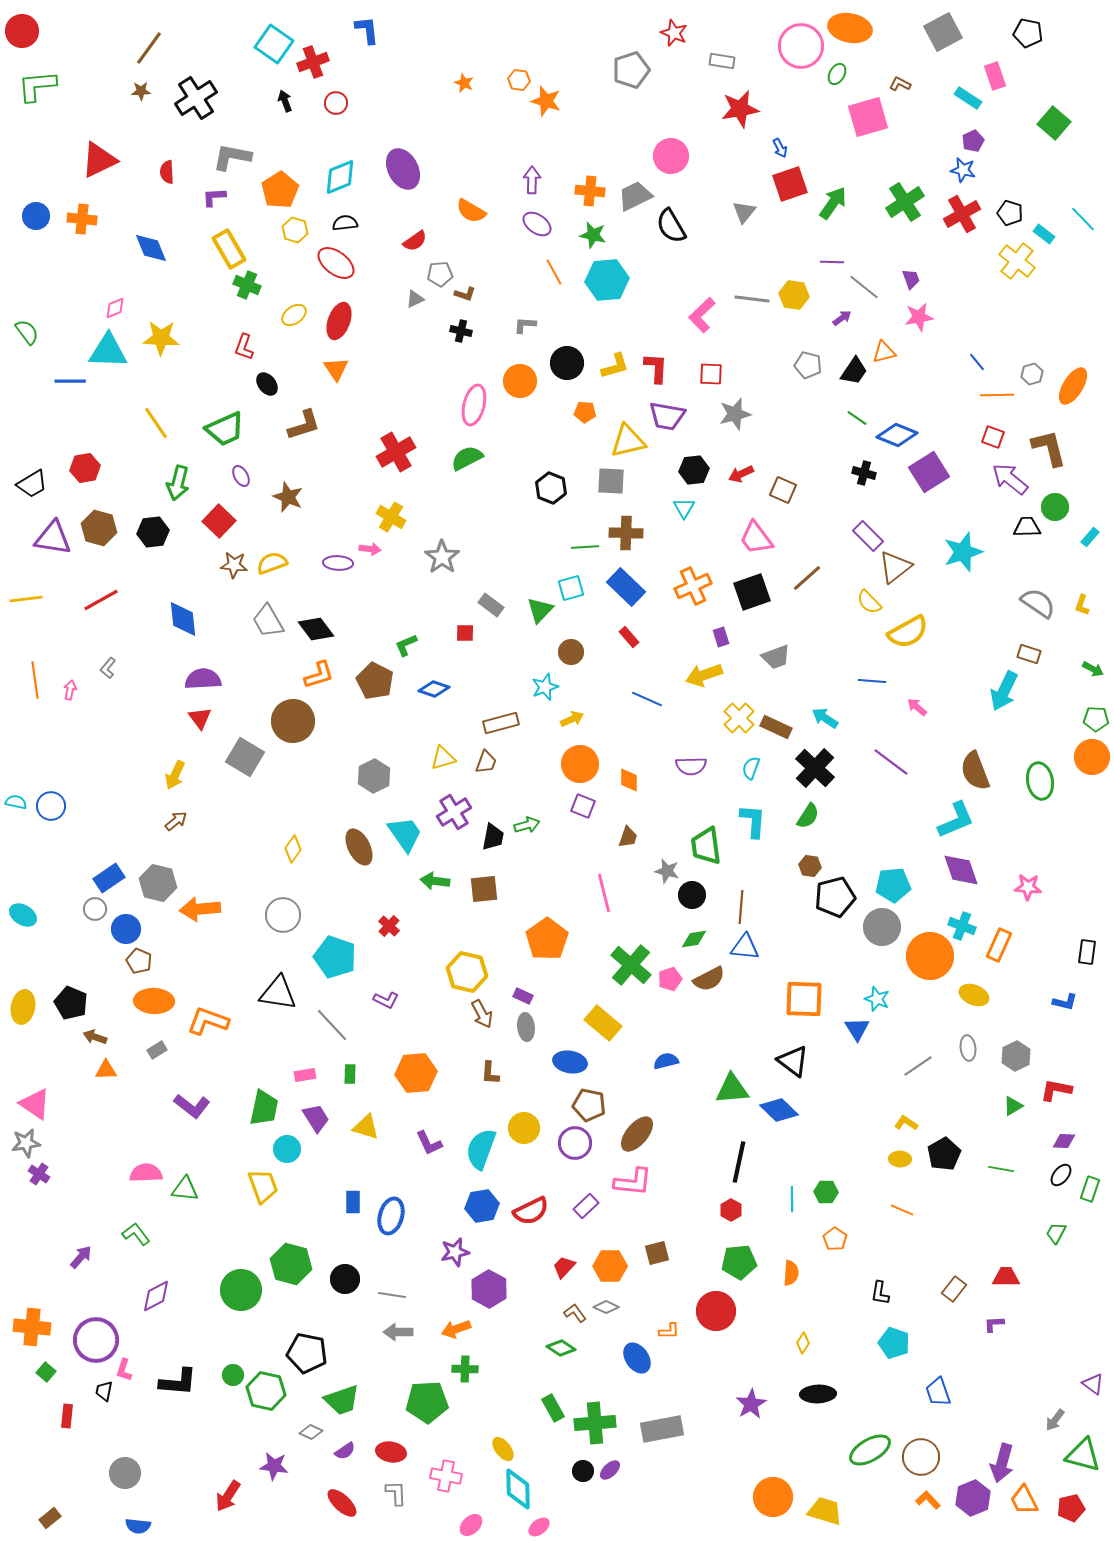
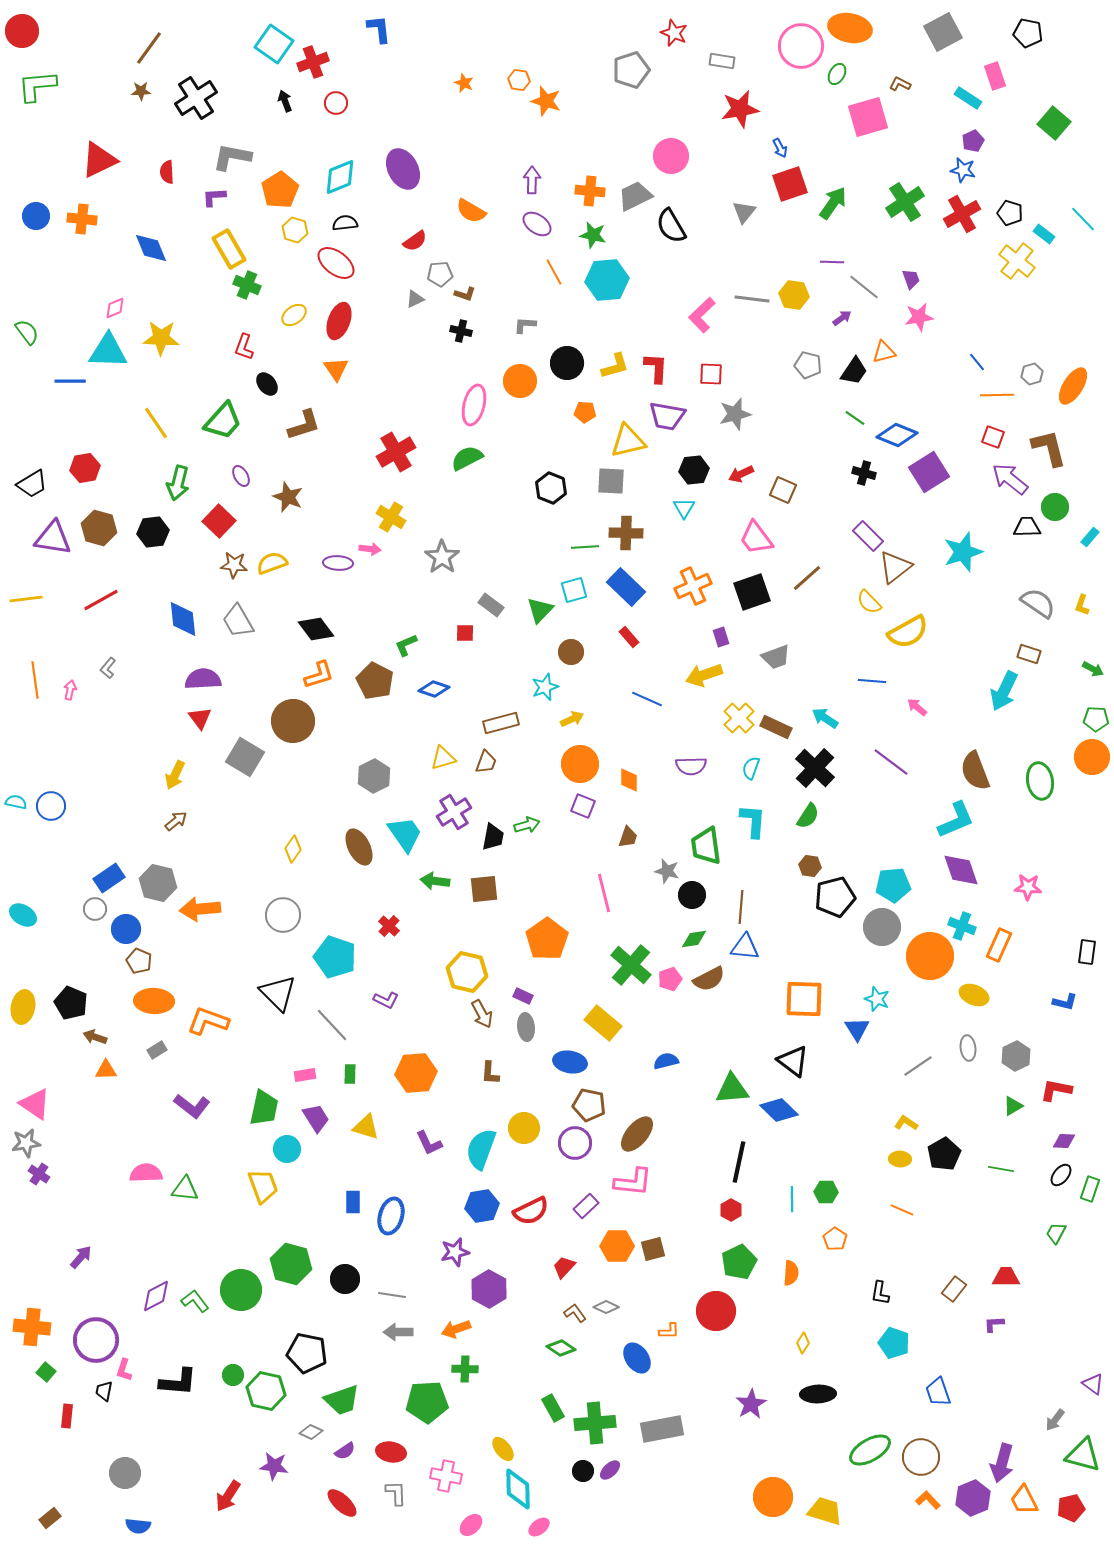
blue L-shape at (367, 30): moved 12 px right, 1 px up
green line at (857, 418): moved 2 px left
green trapezoid at (225, 429): moved 2 px left, 8 px up; rotated 24 degrees counterclockwise
cyan square at (571, 588): moved 3 px right, 2 px down
gray trapezoid at (268, 621): moved 30 px left
black triangle at (278, 993): rotated 36 degrees clockwise
green L-shape at (136, 1234): moved 59 px right, 67 px down
brown square at (657, 1253): moved 4 px left, 4 px up
green pentagon at (739, 1262): rotated 20 degrees counterclockwise
orange hexagon at (610, 1266): moved 7 px right, 20 px up
